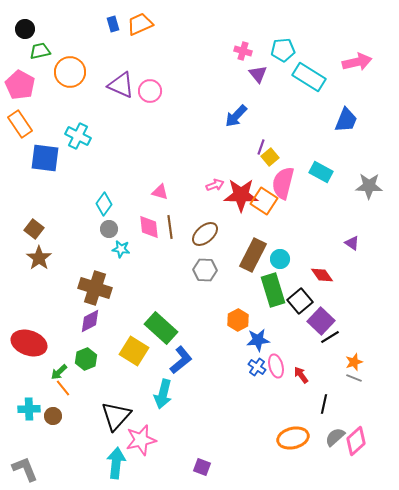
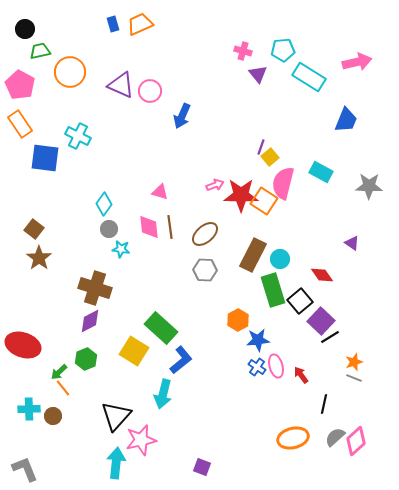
blue arrow at (236, 116): moved 54 px left; rotated 20 degrees counterclockwise
red ellipse at (29, 343): moved 6 px left, 2 px down
